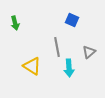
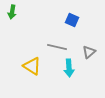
green arrow: moved 3 px left, 11 px up; rotated 24 degrees clockwise
gray line: rotated 66 degrees counterclockwise
